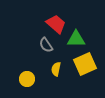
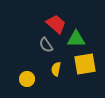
yellow square: rotated 15 degrees clockwise
